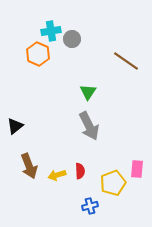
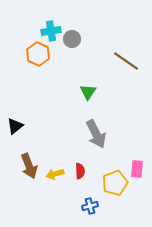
gray arrow: moved 7 px right, 8 px down
yellow arrow: moved 2 px left, 1 px up
yellow pentagon: moved 2 px right
